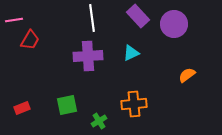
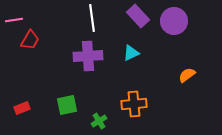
purple circle: moved 3 px up
